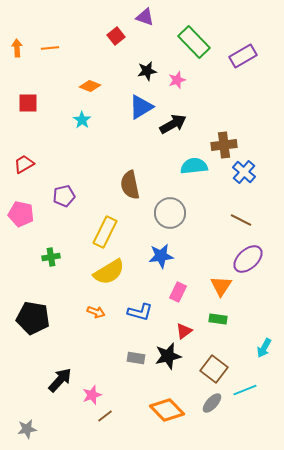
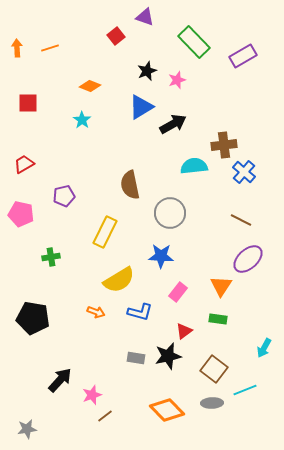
orange line at (50, 48): rotated 12 degrees counterclockwise
black star at (147, 71): rotated 12 degrees counterclockwise
blue star at (161, 256): rotated 10 degrees clockwise
yellow semicircle at (109, 272): moved 10 px right, 8 px down
pink rectangle at (178, 292): rotated 12 degrees clockwise
gray ellipse at (212, 403): rotated 45 degrees clockwise
